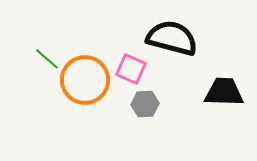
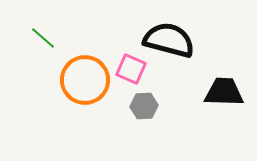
black semicircle: moved 3 px left, 2 px down
green line: moved 4 px left, 21 px up
gray hexagon: moved 1 px left, 2 px down
